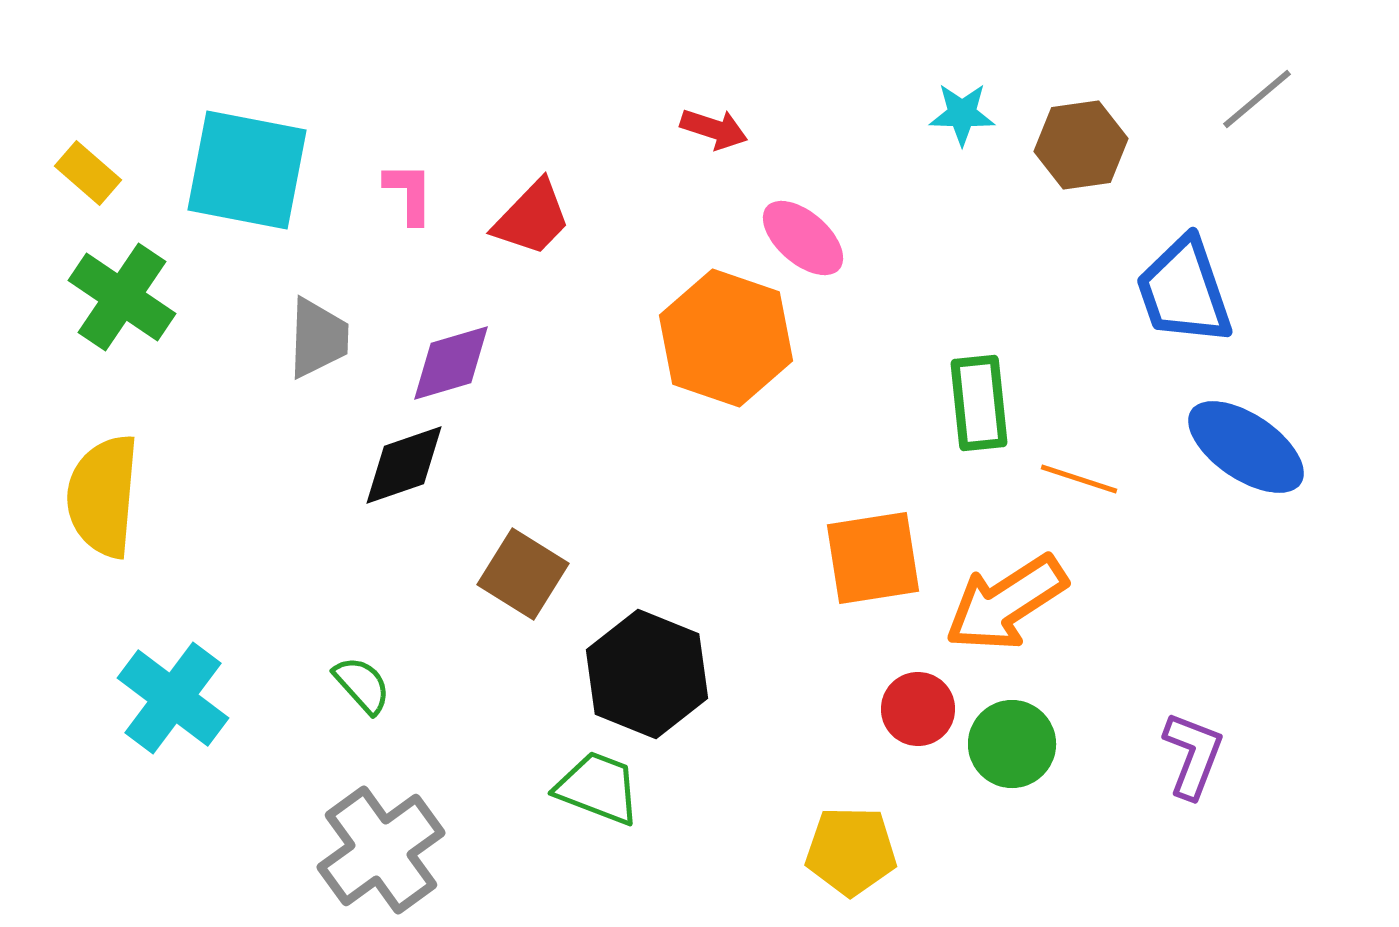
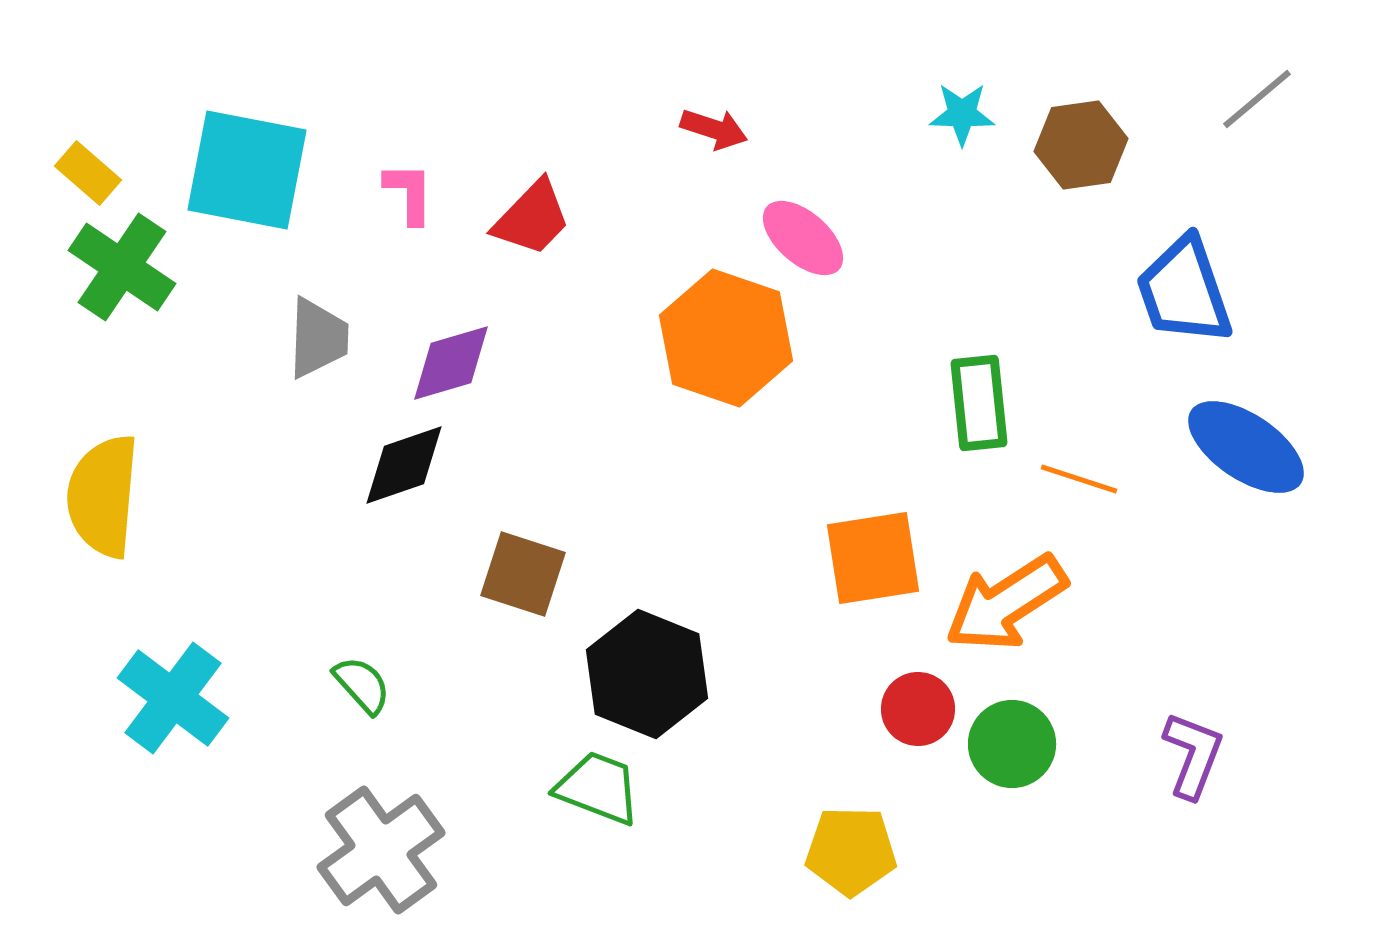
green cross: moved 30 px up
brown square: rotated 14 degrees counterclockwise
